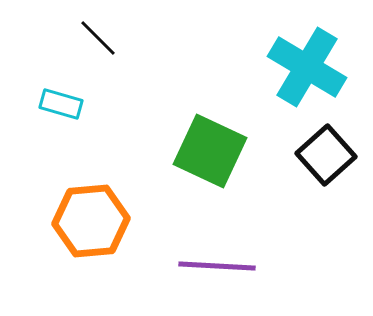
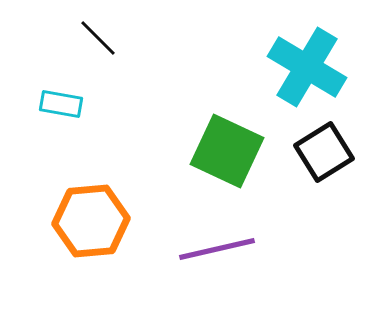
cyan rectangle: rotated 6 degrees counterclockwise
green square: moved 17 px right
black square: moved 2 px left, 3 px up; rotated 10 degrees clockwise
purple line: moved 17 px up; rotated 16 degrees counterclockwise
